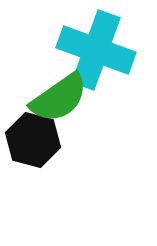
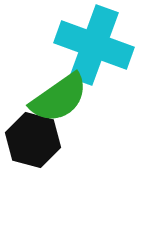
cyan cross: moved 2 px left, 5 px up
